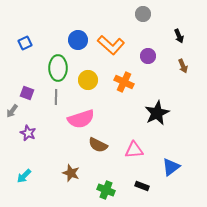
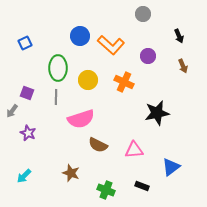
blue circle: moved 2 px right, 4 px up
black star: rotated 15 degrees clockwise
